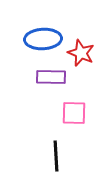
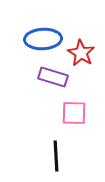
red star: rotated 8 degrees clockwise
purple rectangle: moved 2 px right; rotated 16 degrees clockwise
